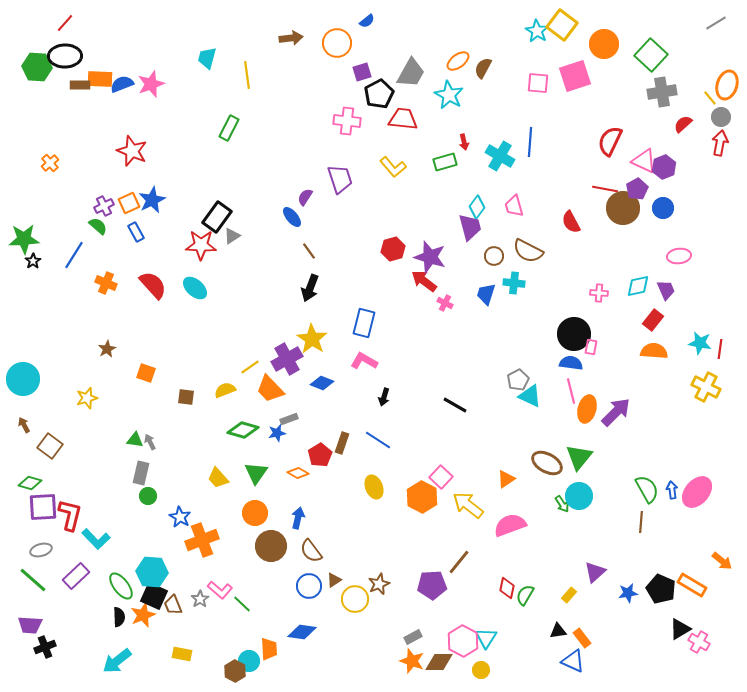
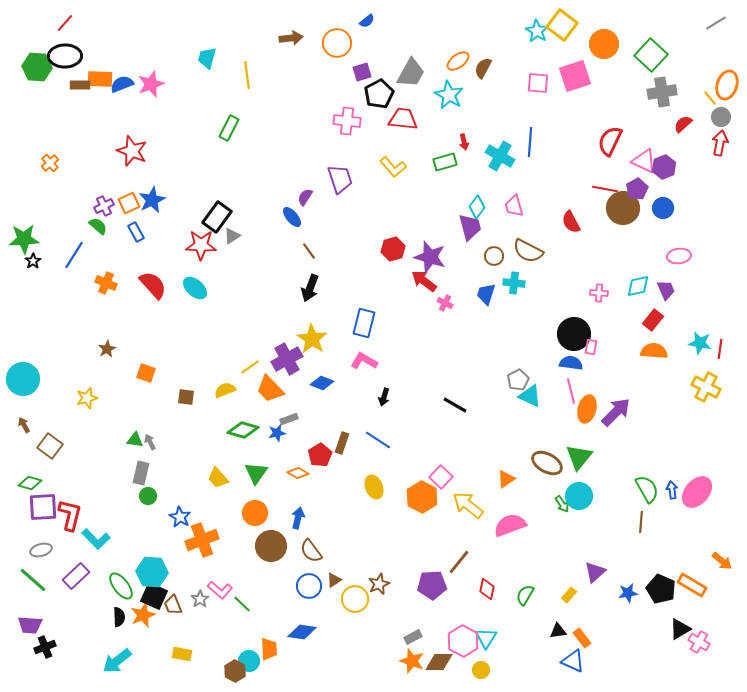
red diamond at (507, 588): moved 20 px left, 1 px down
